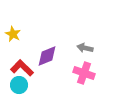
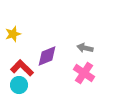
yellow star: rotated 28 degrees clockwise
pink cross: rotated 15 degrees clockwise
